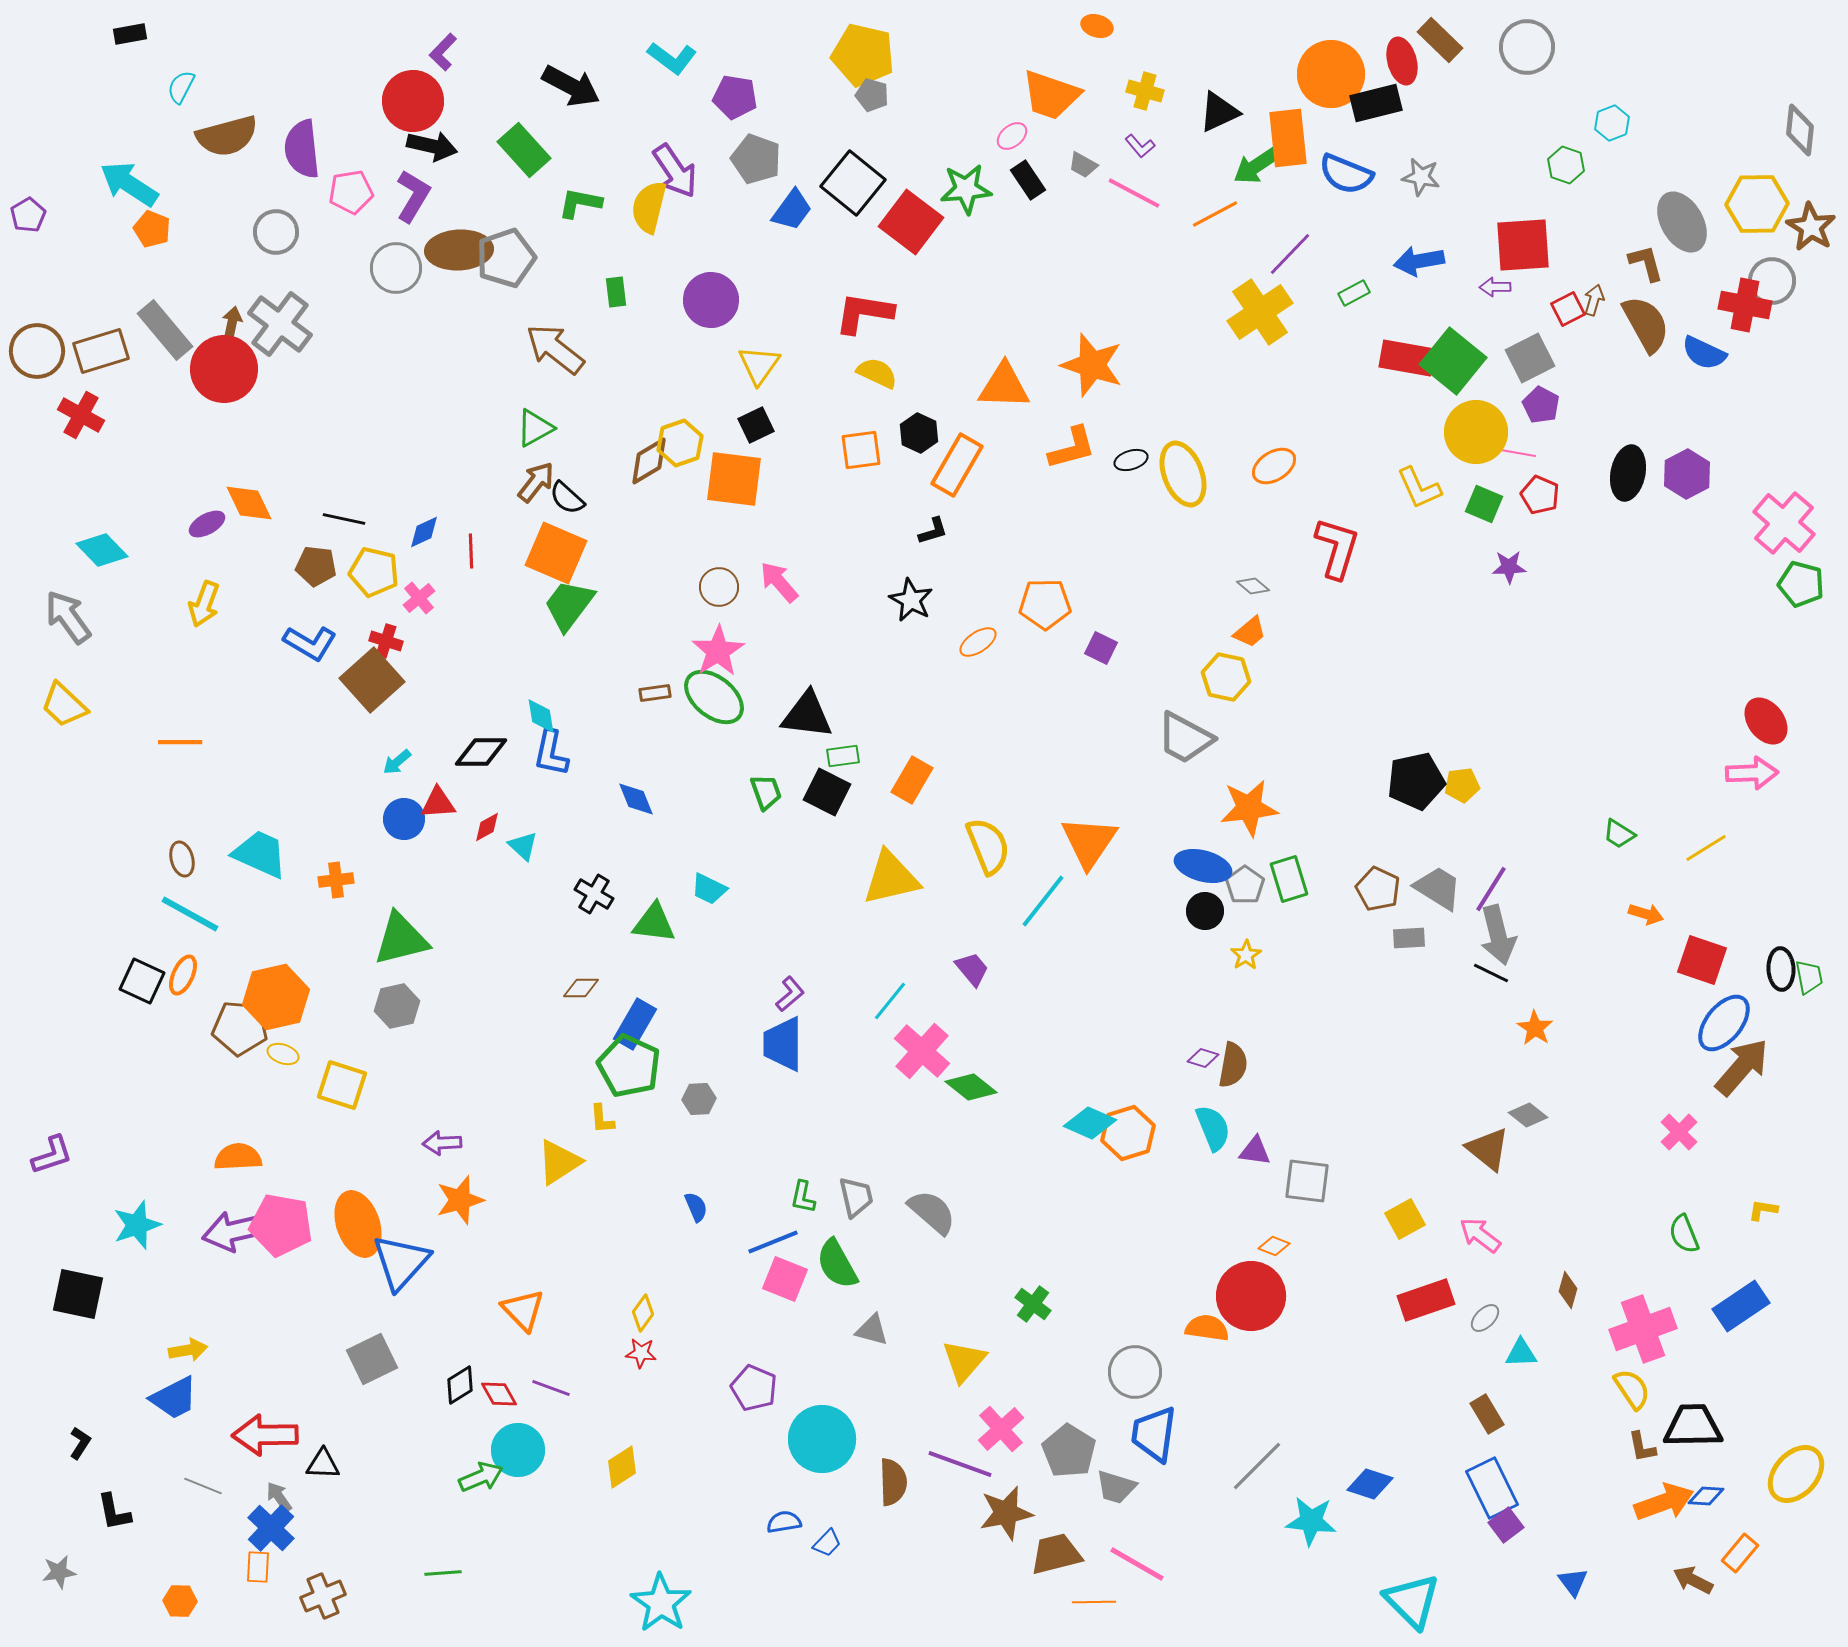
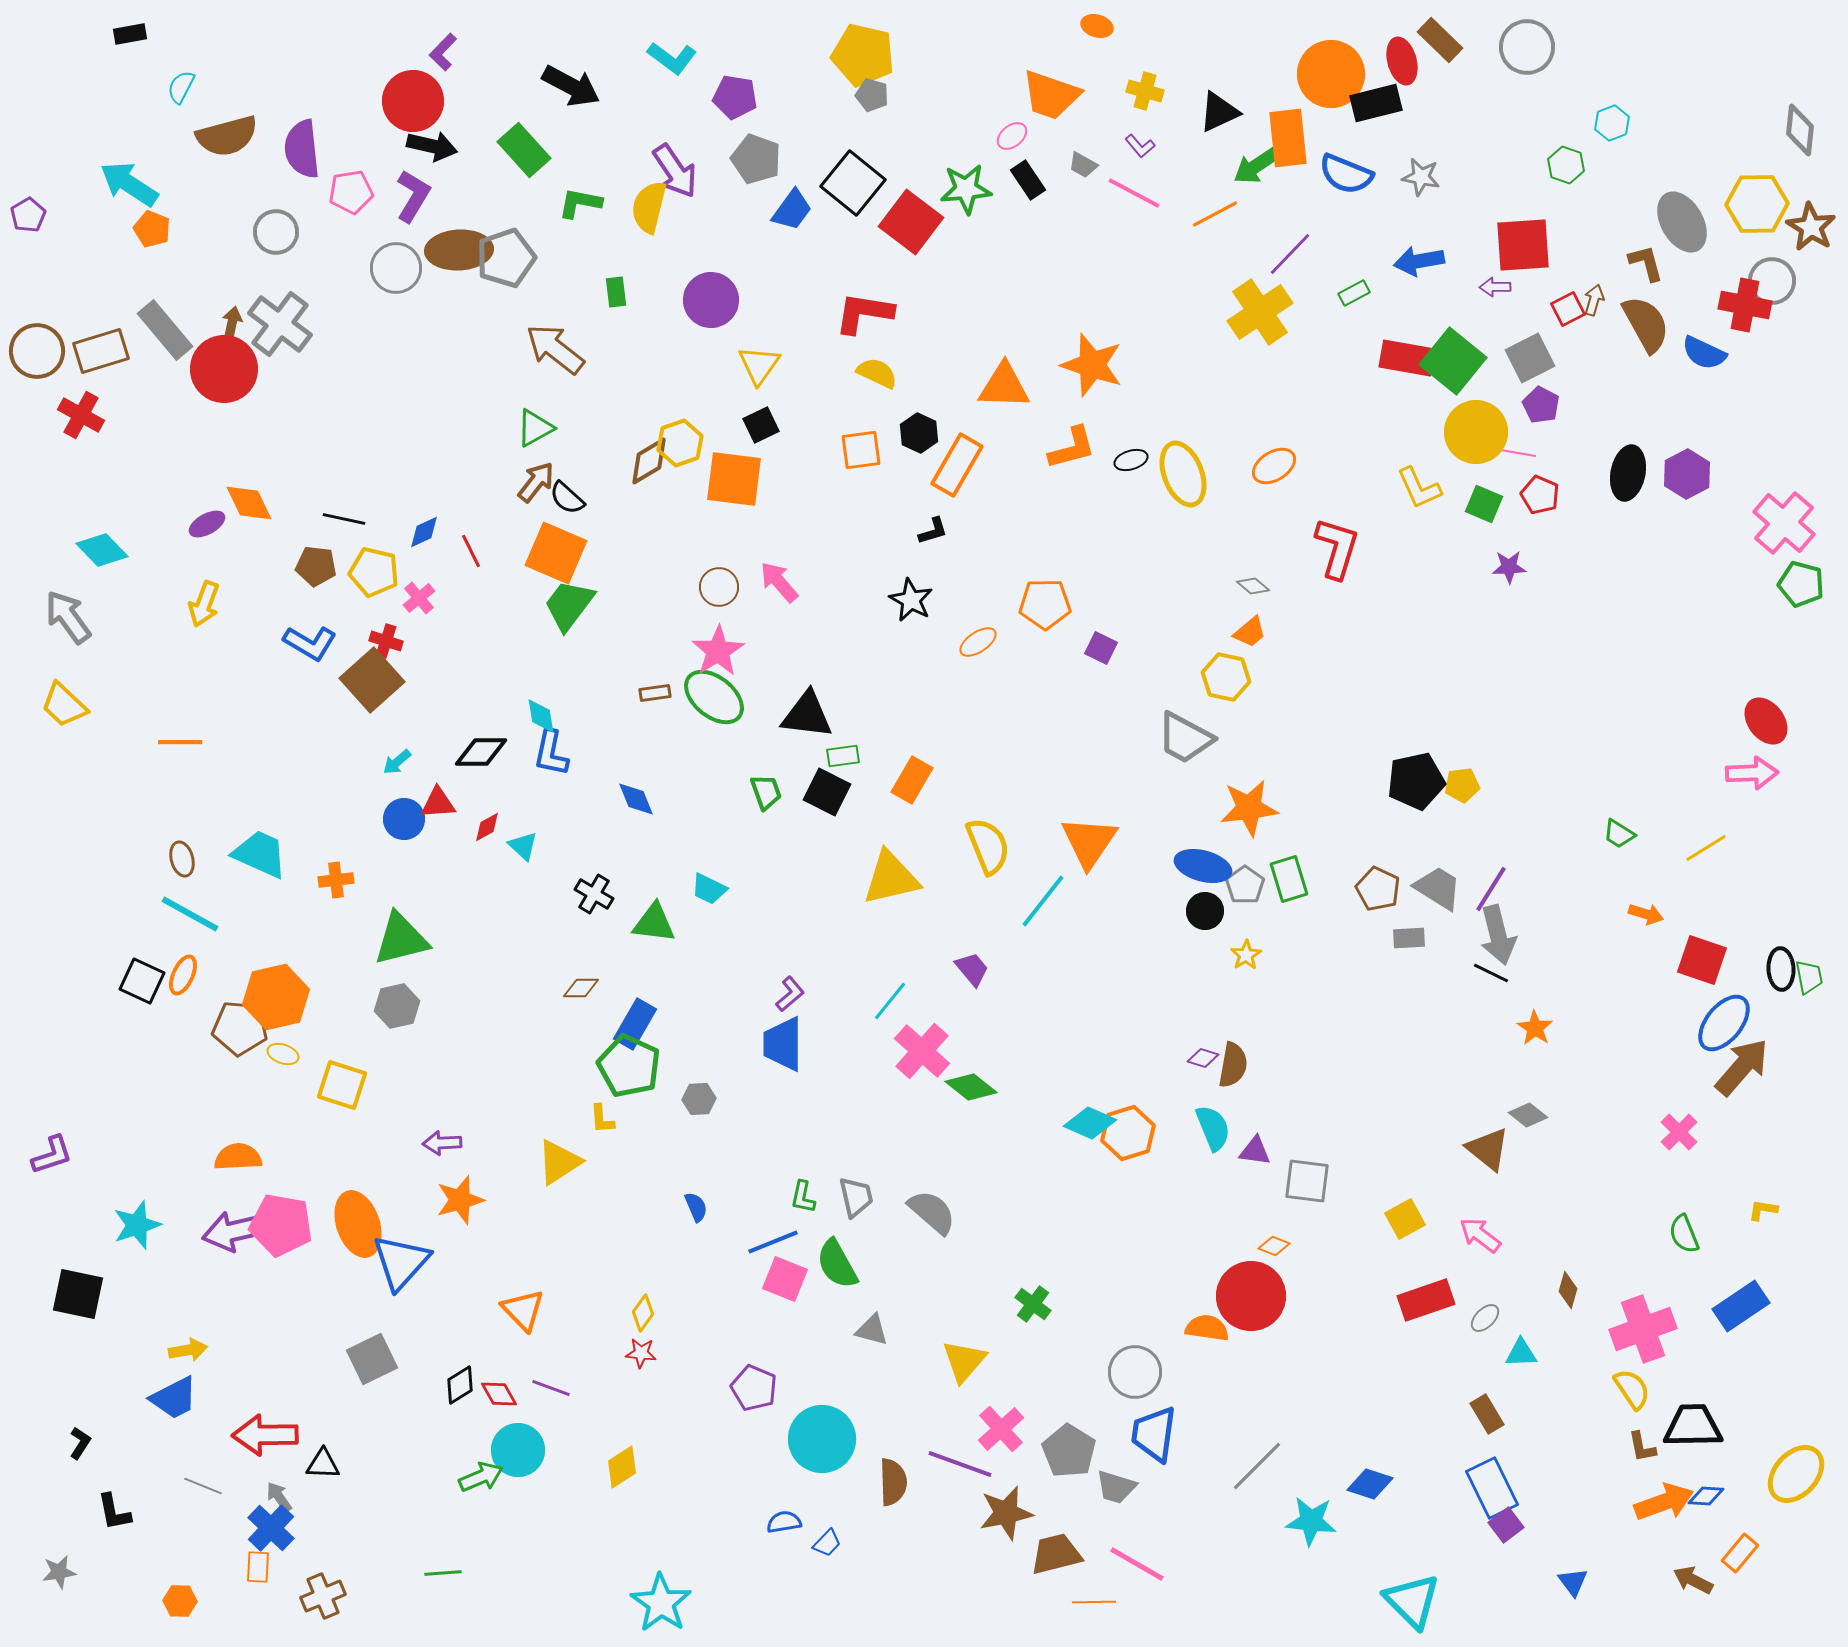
black square at (756, 425): moved 5 px right
red line at (471, 551): rotated 24 degrees counterclockwise
